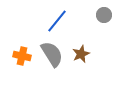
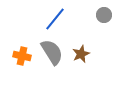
blue line: moved 2 px left, 2 px up
gray semicircle: moved 2 px up
